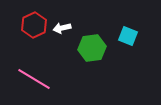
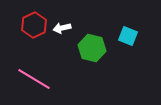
green hexagon: rotated 20 degrees clockwise
